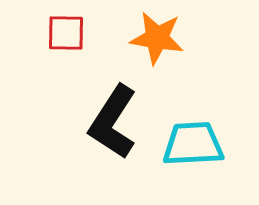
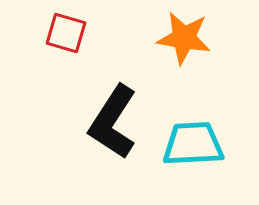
red square: rotated 15 degrees clockwise
orange star: moved 27 px right
